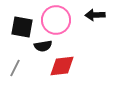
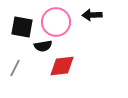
black arrow: moved 3 px left
pink circle: moved 2 px down
